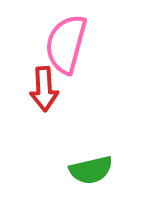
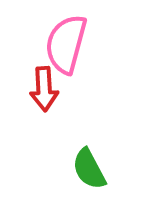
green semicircle: moved 2 px left, 1 px up; rotated 75 degrees clockwise
